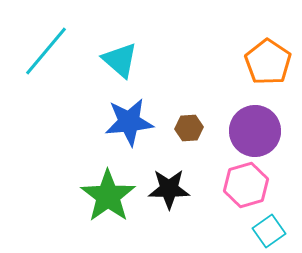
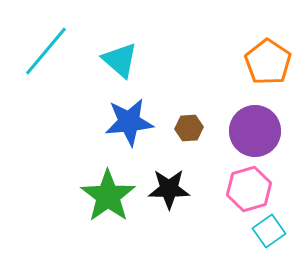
pink hexagon: moved 3 px right, 4 px down
